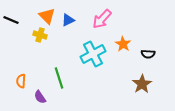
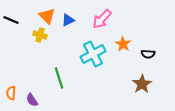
orange semicircle: moved 10 px left, 12 px down
purple semicircle: moved 8 px left, 3 px down
